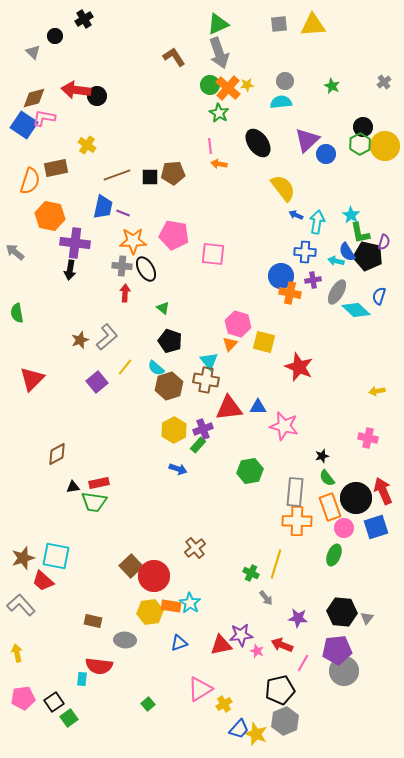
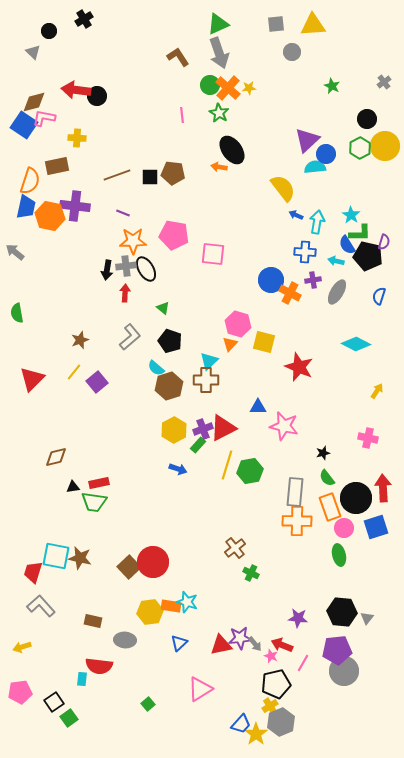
gray square at (279, 24): moved 3 px left
black circle at (55, 36): moved 6 px left, 5 px up
brown L-shape at (174, 57): moved 4 px right
gray circle at (285, 81): moved 7 px right, 29 px up
yellow star at (247, 85): moved 2 px right, 3 px down
brown diamond at (34, 98): moved 4 px down
cyan semicircle at (281, 102): moved 34 px right, 65 px down
black circle at (363, 127): moved 4 px right, 8 px up
black ellipse at (258, 143): moved 26 px left, 7 px down
green hexagon at (360, 144): moved 4 px down
yellow cross at (87, 145): moved 10 px left, 7 px up; rotated 30 degrees counterclockwise
pink line at (210, 146): moved 28 px left, 31 px up
orange arrow at (219, 164): moved 3 px down
brown rectangle at (56, 168): moved 1 px right, 2 px up
brown pentagon at (173, 173): rotated 10 degrees clockwise
blue trapezoid at (103, 207): moved 77 px left
green L-shape at (360, 233): rotated 80 degrees counterclockwise
purple cross at (75, 243): moved 37 px up
blue semicircle at (347, 252): moved 7 px up
gray cross at (122, 266): moved 4 px right; rotated 12 degrees counterclockwise
black arrow at (70, 270): moved 37 px right
blue circle at (281, 276): moved 10 px left, 4 px down
orange cross at (290, 293): rotated 15 degrees clockwise
cyan diamond at (356, 310): moved 34 px down; rotated 16 degrees counterclockwise
gray L-shape at (107, 337): moved 23 px right
cyan triangle at (209, 361): rotated 24 degrees clockwise
yellow line at (125, 367): moved 51 px left, 5 px down
brown cross at (206, 380): rotated 10 degrees counterclockwise
yellow arrow at (377, 391): rotated 133 degrees clockwise
red triangle at (229, 408): moved 6 px left, 20 px down; rotated 20 degrees counterclockwise
brown diamond at (57, 454): moved 1 px left, 3 px down; rotated 15 degrees clockwise
black star at (322, 456): moved 1 px right, 3 px up
red arrow at (383, 491): moved 3 px up; rotated 20 degrees clockwise
brown cross at (195, 548): moved 40 px right
green ellipse at (334, 555): moved 5 px right; rotated 35 degrees counterclockwise
brown star at (23, 558): moved 57 px right; rotated 30 degrees clockwise
yellow line at (276, 564): moved 49 px left, 99 px up
brown square at (131, 566): moved 2 px left, 1 px down
red circle at (154, 576): moved 1 px left, 14 px up
red trapezoid at (43, 581): moved 10 px left, 9 px up; rotated 65 degrees clockwise
gray arrow at (266, 598): moved 11 px left, 46 px down
cyan star at (190, 603): moved 3 px left, 1 px up; rotated 15 degrees counterclockwise
gray L-shape at (21, 605): moved 20 px right, 1 px down
purple star at (241, 635): moved 1 px left, 3 px down
blue triangle at (179, 643): rotated 24 degrees counterclockwise
pink star at (257, 651): moved 14 px right, 5 px down
yellow arrow at (17, 653): moved 5 px right, 6 px up; rotated 96 degrees counterclockwise
black pentagon at (280, 690): moved 4 px left, 6 px up
pink pentagon at (23, 698): moved 3 px left, 6 px up
yellow cross at (224, 704): moved 46 px right, 2 px down
gray hexagon at (285, 721): moved 4 px left, 1 px down
blue trapezoid at (239, 729): moved 2 px right, 5 px up
yellow star at (256, 734): rotated 15 degrees clockwise
